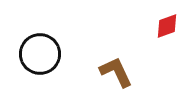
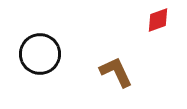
red diamond: moved 9 px left, 6 px up
